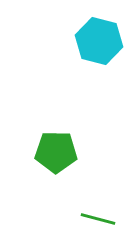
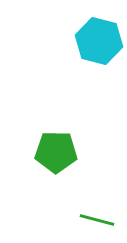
green line: moved 1 px left, 1 px down
